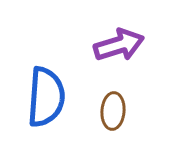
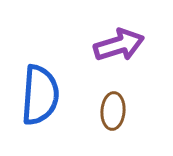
blue semicircle: moved 6 px left, 2 px up
